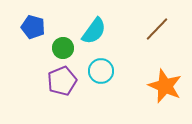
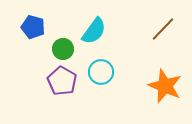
brown line: moved 6 px right
green circle: moved 1 px down
cyan circle: moved 1 px down
purple pentagon: rotated 20 degrees counterclockwise
